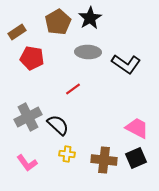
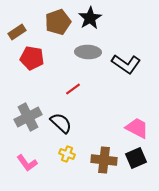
brown pentagon: rotated 10 degrees clockwise
black semicircle: moved 3 px right, 2 px up
yellow cross: rotated 14 degrees clockwise
